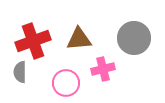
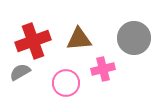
gray semicircle: rotated 60 degrees clockwise
